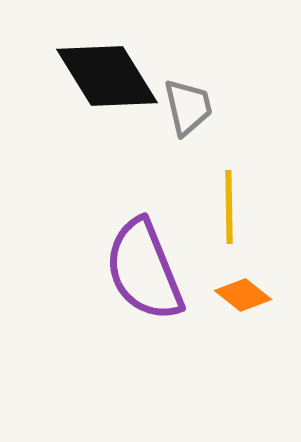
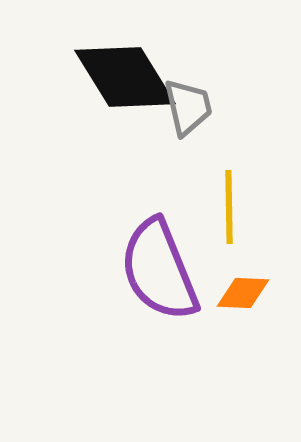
black diamond: moved 18 px right, 1 px down
purple semicircle: moved 15 px right
orange diamond: moved 2 px up; rotated 36 degrees counterclockwise
